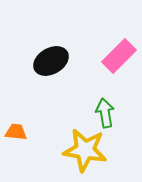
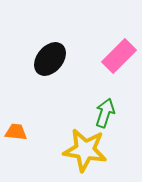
black ellipse: moved 1 px left, 2 px up; rotated 20 degrees counterclockwise
green arrow: rotated 28 degrees clockwise
